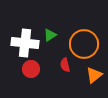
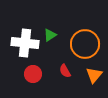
orange circle: moved 1 px right
red semicircle: moved 6 px down; rotated 16 degrees counterclockwise
red circle: moved 2 px right, 5 px down
orange triangle: rotated 12 degrees counterclockwise
